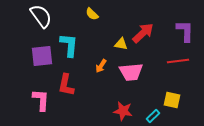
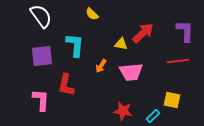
cyan L-shape: moved 6 px right
